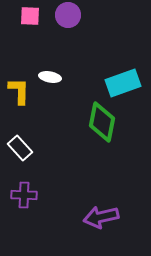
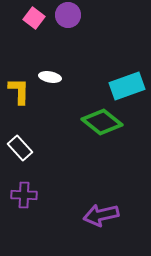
pink square: moved 4 px right, 2 px down; rotated 35 degrees clockwise
cyan rectangle: moved 4 px right, 3 px down
green diamond: rotated 63 degrees counterclockwise
purple arrow: moved 2 px up
